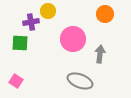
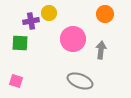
yellow circle: moved 1 px right, 2 px down
purple cross: moved 1 px up
gray arrow: moved 1 px right, 4 px up
pink square: rotated 16 degrees counterclockwise
